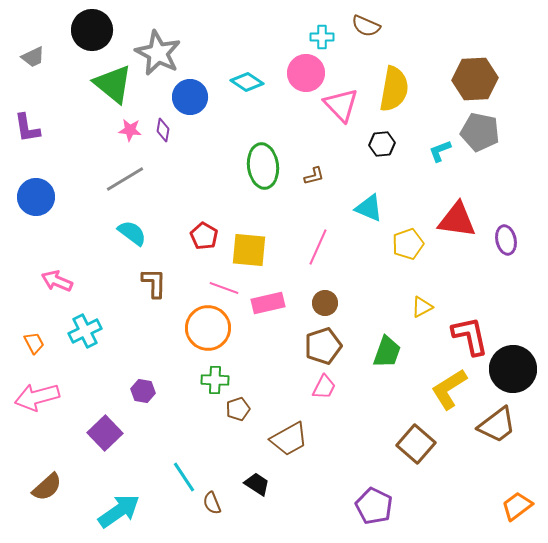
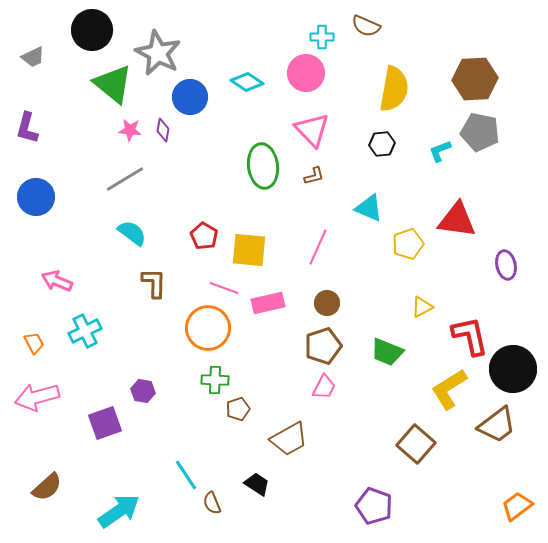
pink triangle at (341, 105): moved 29 px left, 25 px down
purple L-shape at (27, 128): rotated 24 degrees clockwise
purple ellipse at (506, 240): moved 25 px down
brown circle at (325, 303): moved 2 px right
green trapezoid at (387, 352): rotated 92 degrees clockwise
purple square at (105, 433): moved 10 px up; rotated 24 degrees clockwise
cyan line at (184, 477): moved 2 px right, 2 px up
purple pentagon at (374, 506): rotated 6 degrees counterclockwise
